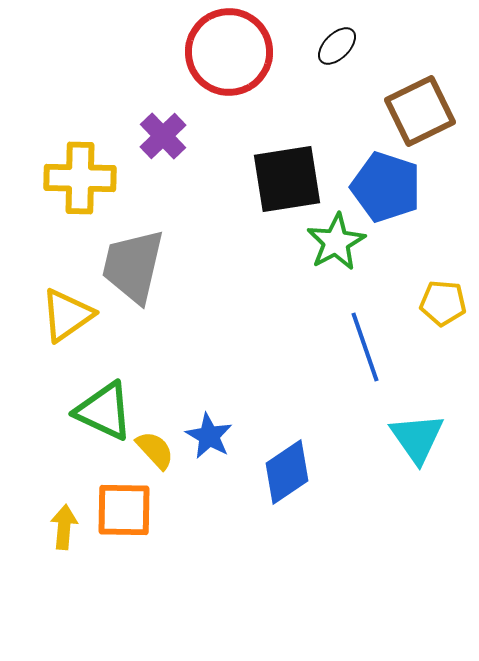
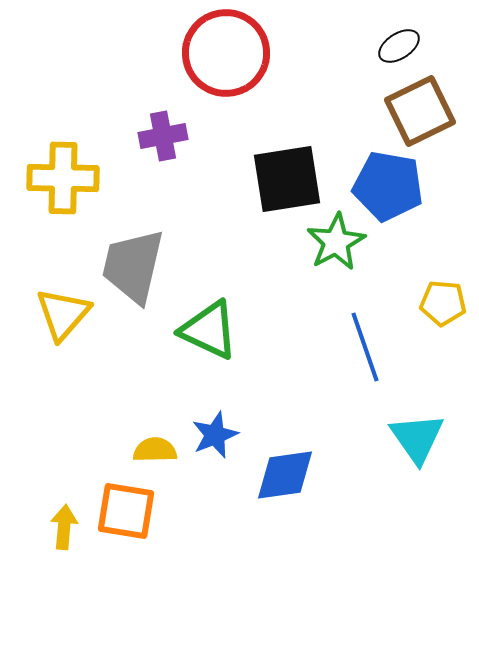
black ellipse: moved 62 px right; rotated 12 degrees clockwise
red circle: moved 3 px left, 1 px down
purple cross: rotated 33 degrees clockwise
yellow cross: moved 17 px left
blue pentagon: moved 2 px right, 1 px up; rotated 8 degrees counterclockwise
yellow triangle: moved 4 px left, 1 px up; rotated 14 degrees counterclockwise
green triangle: moved 105 px right, 81 px up
blue star: moved 6 px right, 1 px up; rotated 21 degrees clockwise
yellow semicircle: rotated 48 degrees counterclockwise
blue diamond: moved 2 px left, 3 px down; rotated 26 degrees clockwise
orange square: moved 2 px right, 1 px down; rotated 8 degrees clockwise
